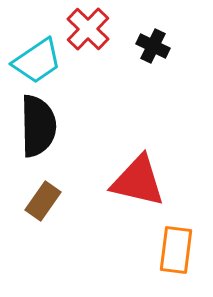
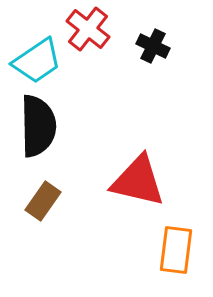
red cross: rotated 6 degrees counterclockwise
